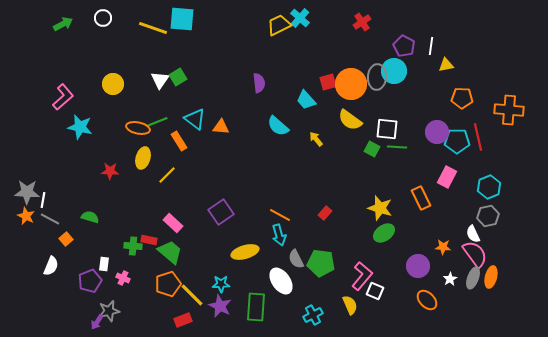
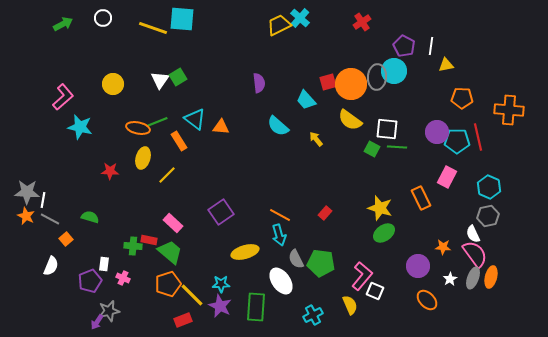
cyan hexagon at (489, 187): rotated 15 degrees counterclockwise
